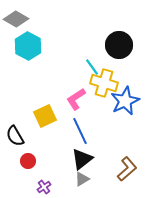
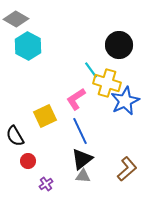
cyan line: moved 1 px left, 3 px down
yellow cross: moved 3 px right
gray triangle: moved 1 px right, 3 px up; rotated 35 degrees clockwise
purple cross: moved 2 px right, 3 px up
